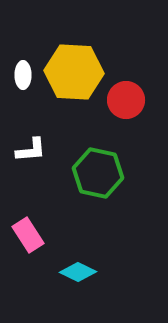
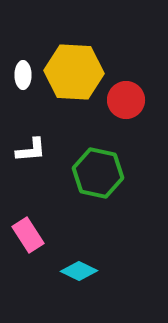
cyan diamond: moved 1 px right, 1 px up
